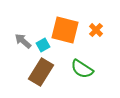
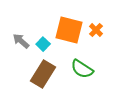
orange square: moved 4 px right
gray arrow: moved 2 px left
cyan square: moved 1 px up; rotated 16 degrees counterclockwise
brown rectangle: moved 2 px right, 2 px down
